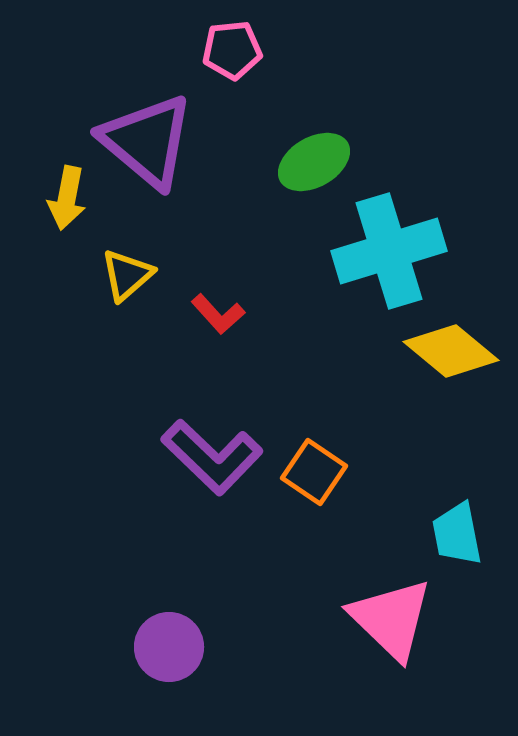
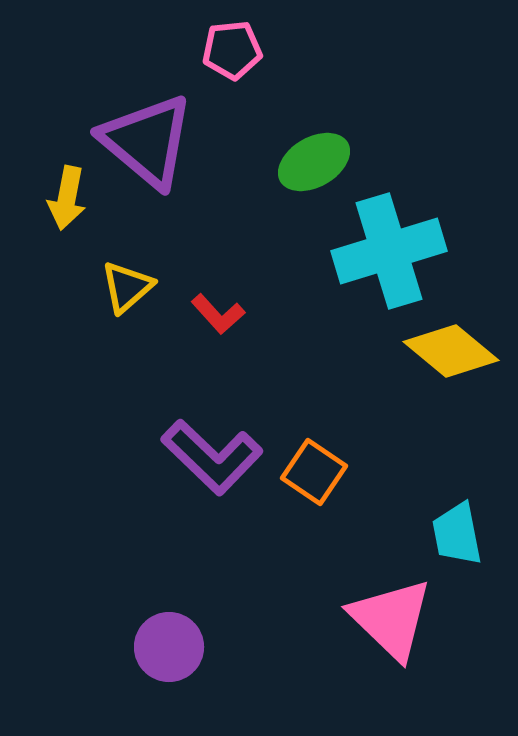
yellow triangle: moved 12 px down
